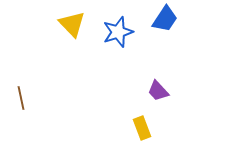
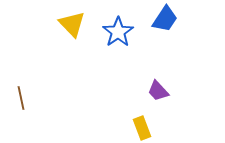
blue star: rotated 16 degrees counterclockwise
